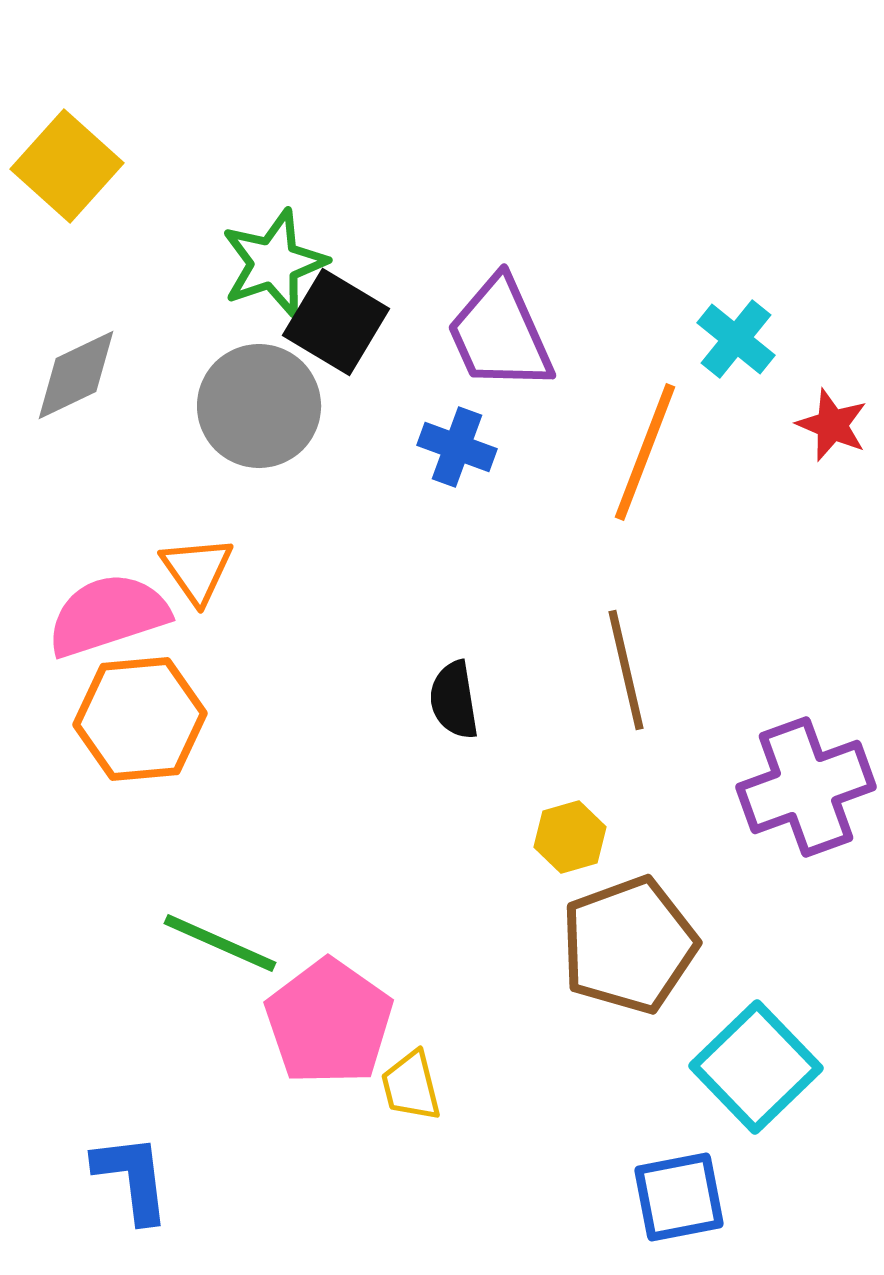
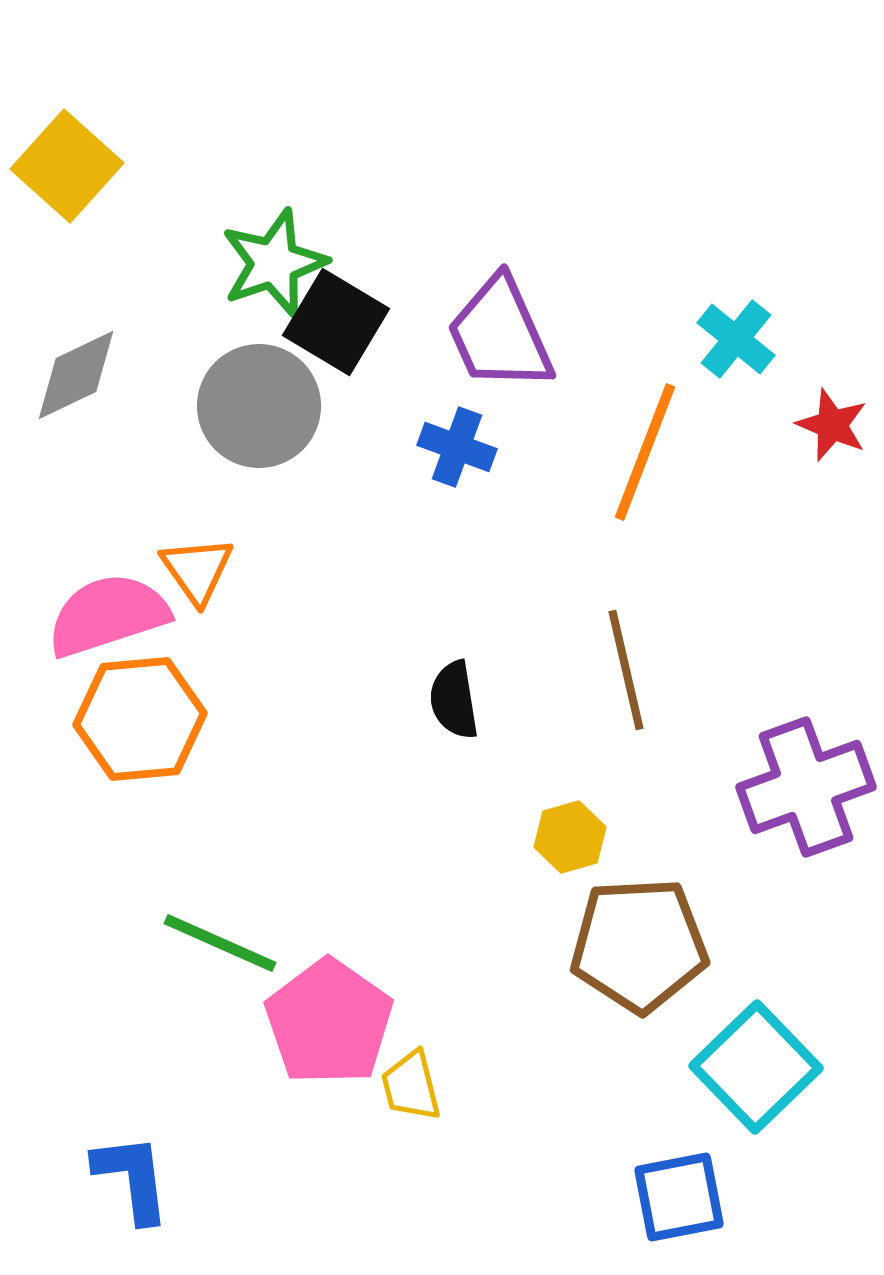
brown pentagon: moved 10 px right; rotated 17 degrees clockwise
